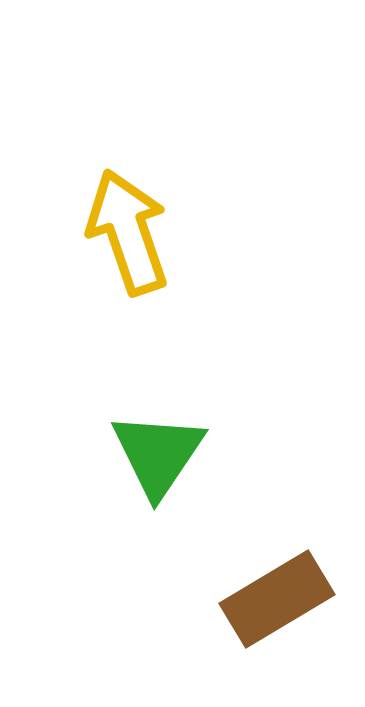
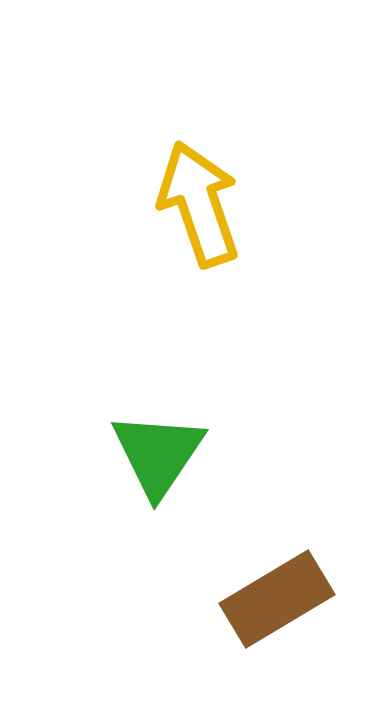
yellow arrow: moved 71 px right, 28 px up
